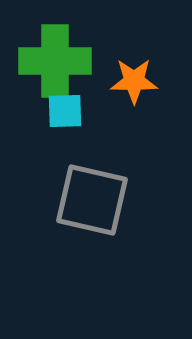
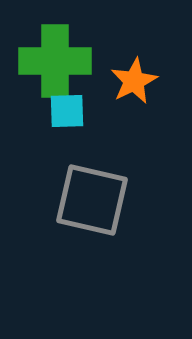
orange star: rotated 27 degrees counterclockwise
cyan square: moved 2 px right
